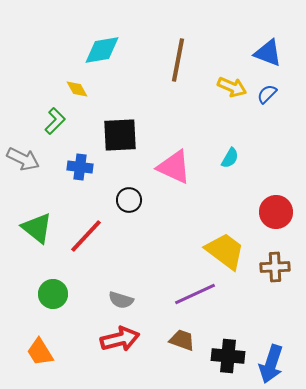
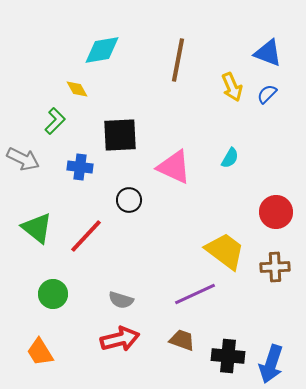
yellow arrow: rotated 44 degrees clockwise
